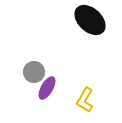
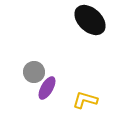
yellow L-shape: rotated 75 degrees clockwise
